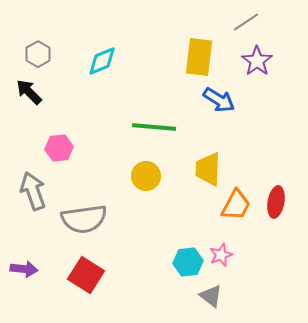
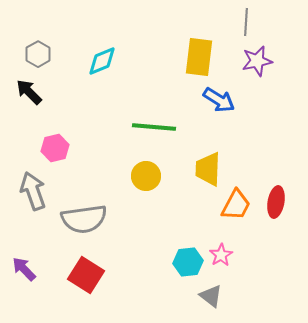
gray line: rotated 52 degrees counterclockwise
purple star: rotated 24 degrees clockwise
pink hexagon: moved 4 px left; rotated 8 degrees counterclockwise
pink star: rotated 10 degrees counterclockwise
purple arrow: rotated 140 degrees counterclockwise
